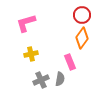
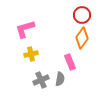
pink L-shape: moved 1 px left, 6 px down
